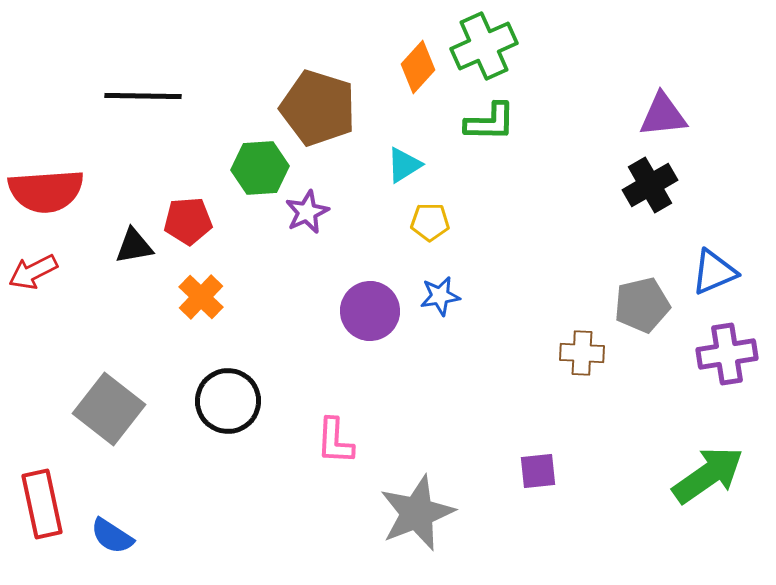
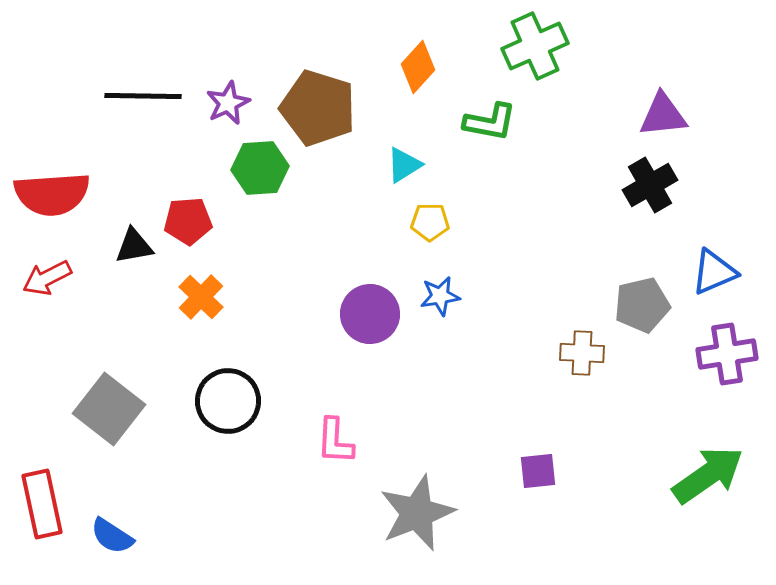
green cross: moved 51 px right
green L-shape: rotated 10 degrees clockwise
red semicircle: moved 6 px right, 3 px down
purple star: moved 79 px left, 109 px up
red arrow: moved 14 px right, 6 px down
purple circle: moved 3 px down
